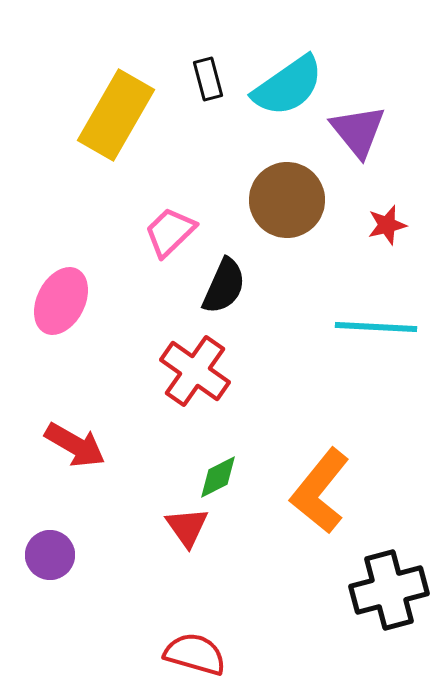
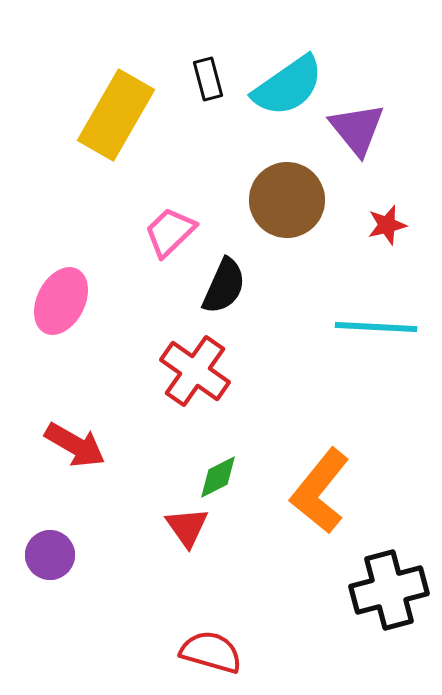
purple triangle: moved 1 px left, 2 px up
red semicircle: moved 16 px right, 2 px up
